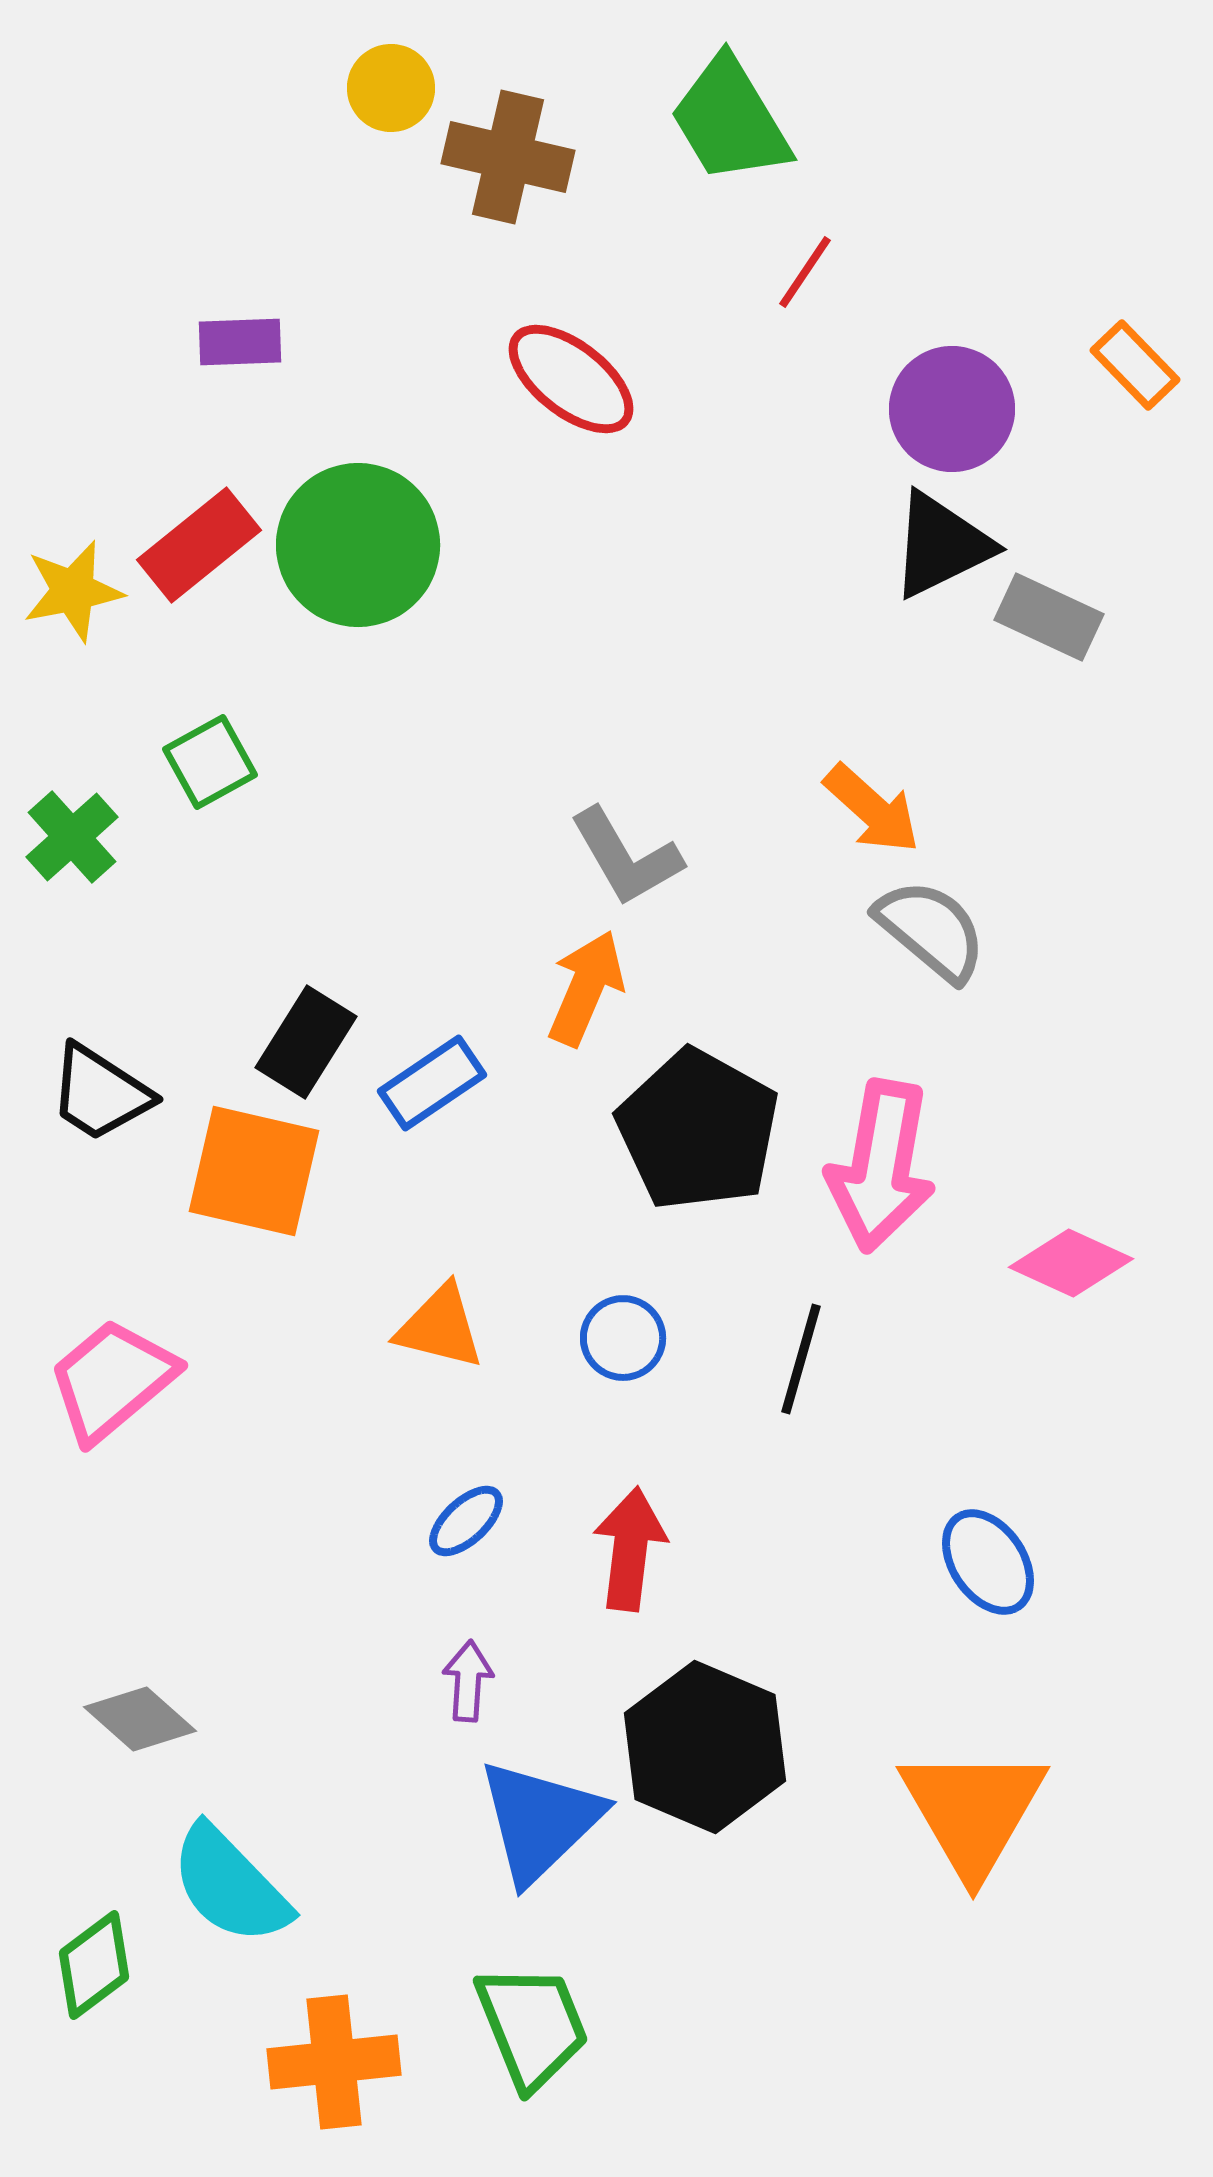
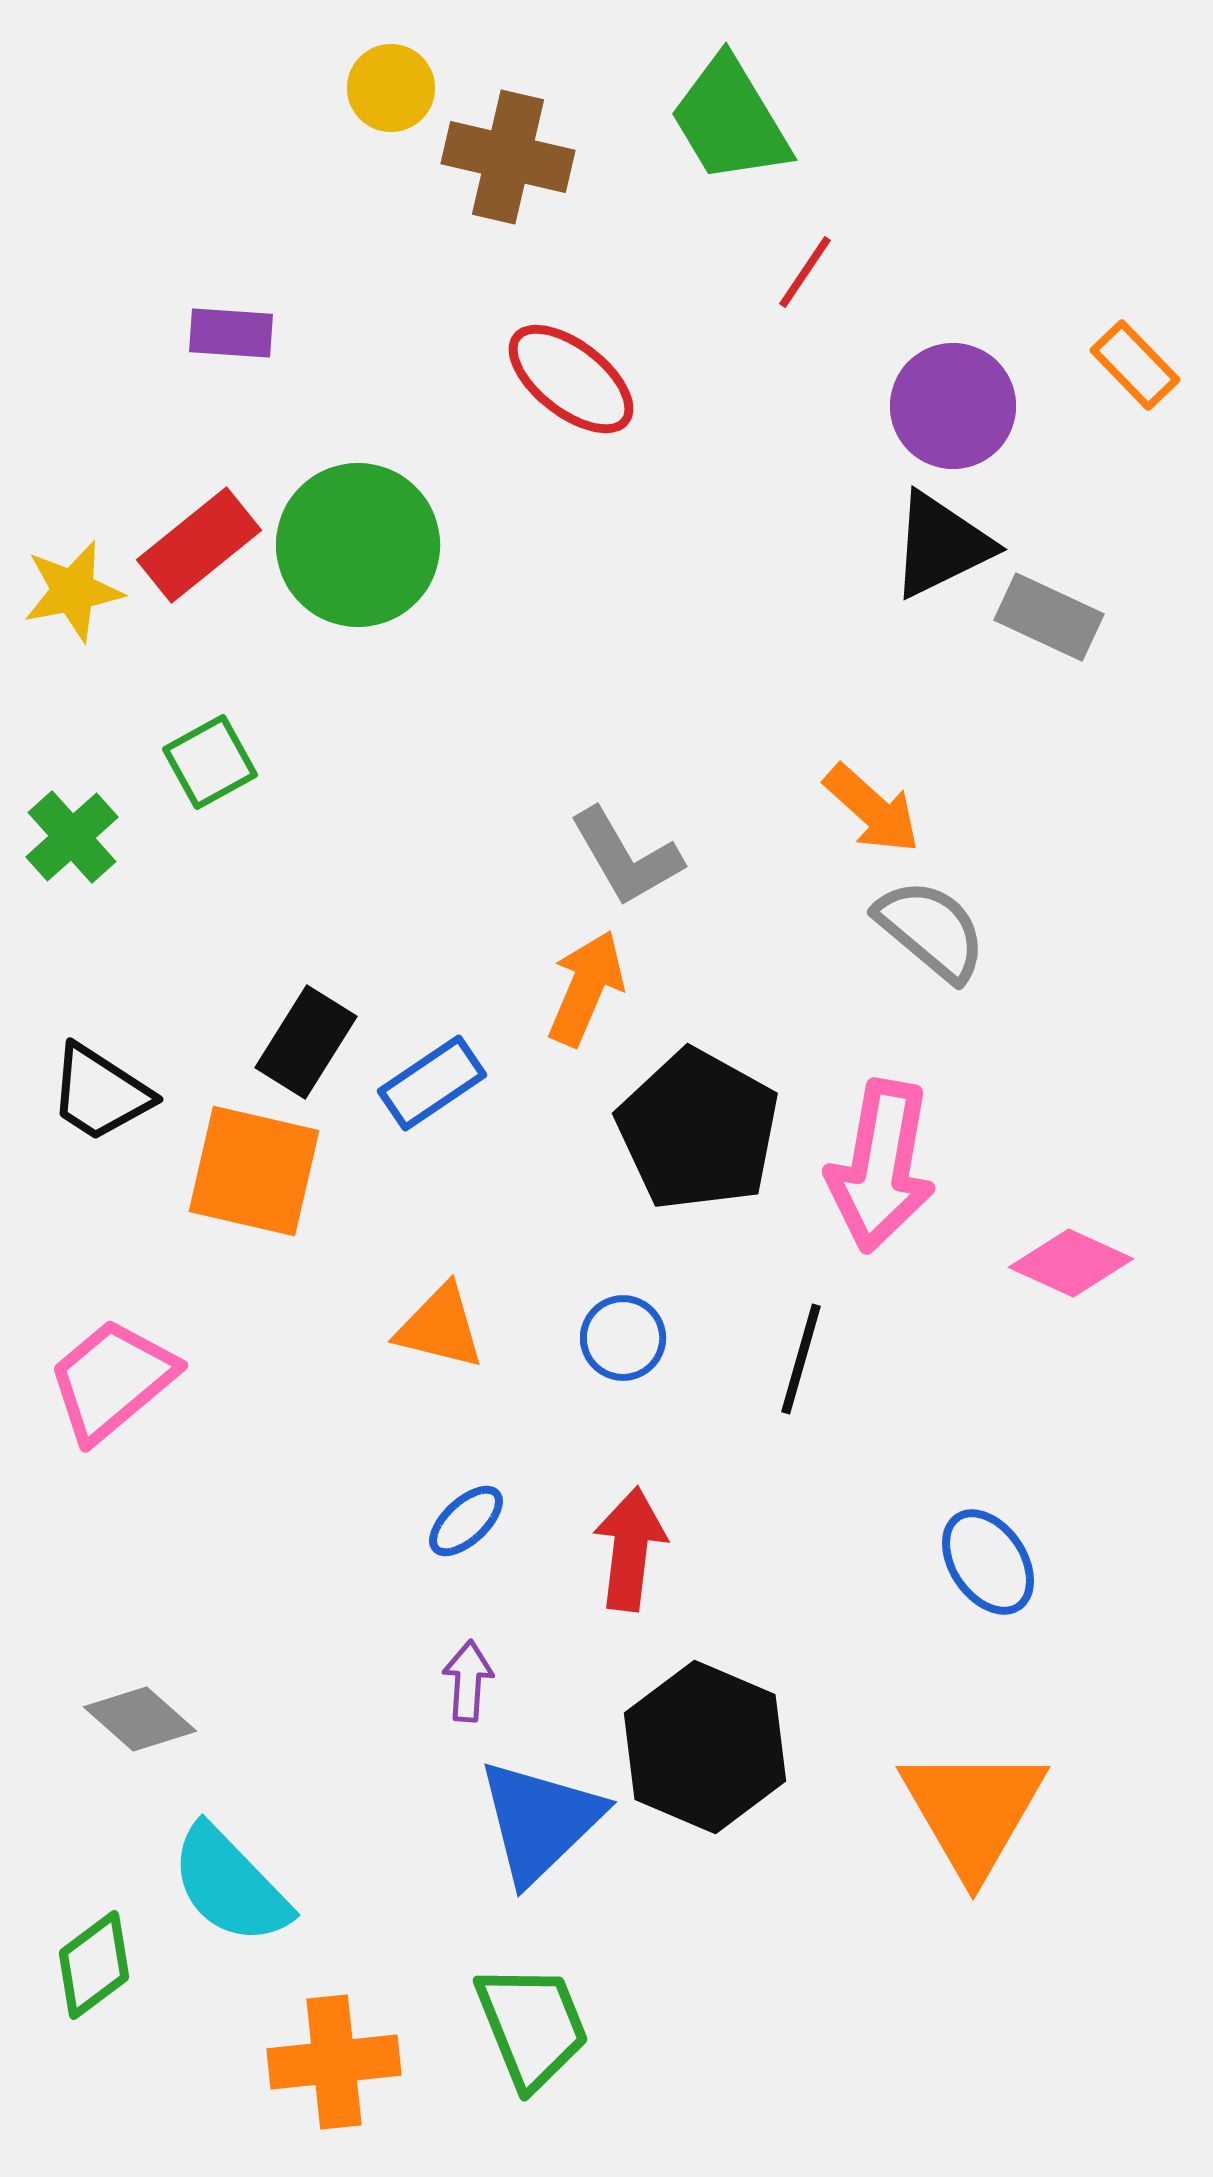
purple rectangle at (240, 342): moved 9 px left, 9 px up; rotated 6 degrees clockwise
purple circle at (952, 409): moved 1 px right, 3 px up
